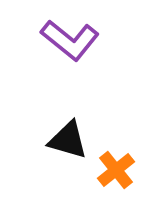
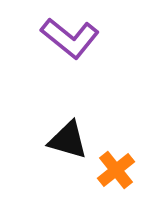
purple L-shape: moved 2 px up
